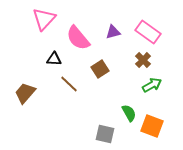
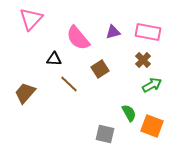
pink triangle: moved 13 px left
pink rectangle: rotated 25 degrees counterclockwise
